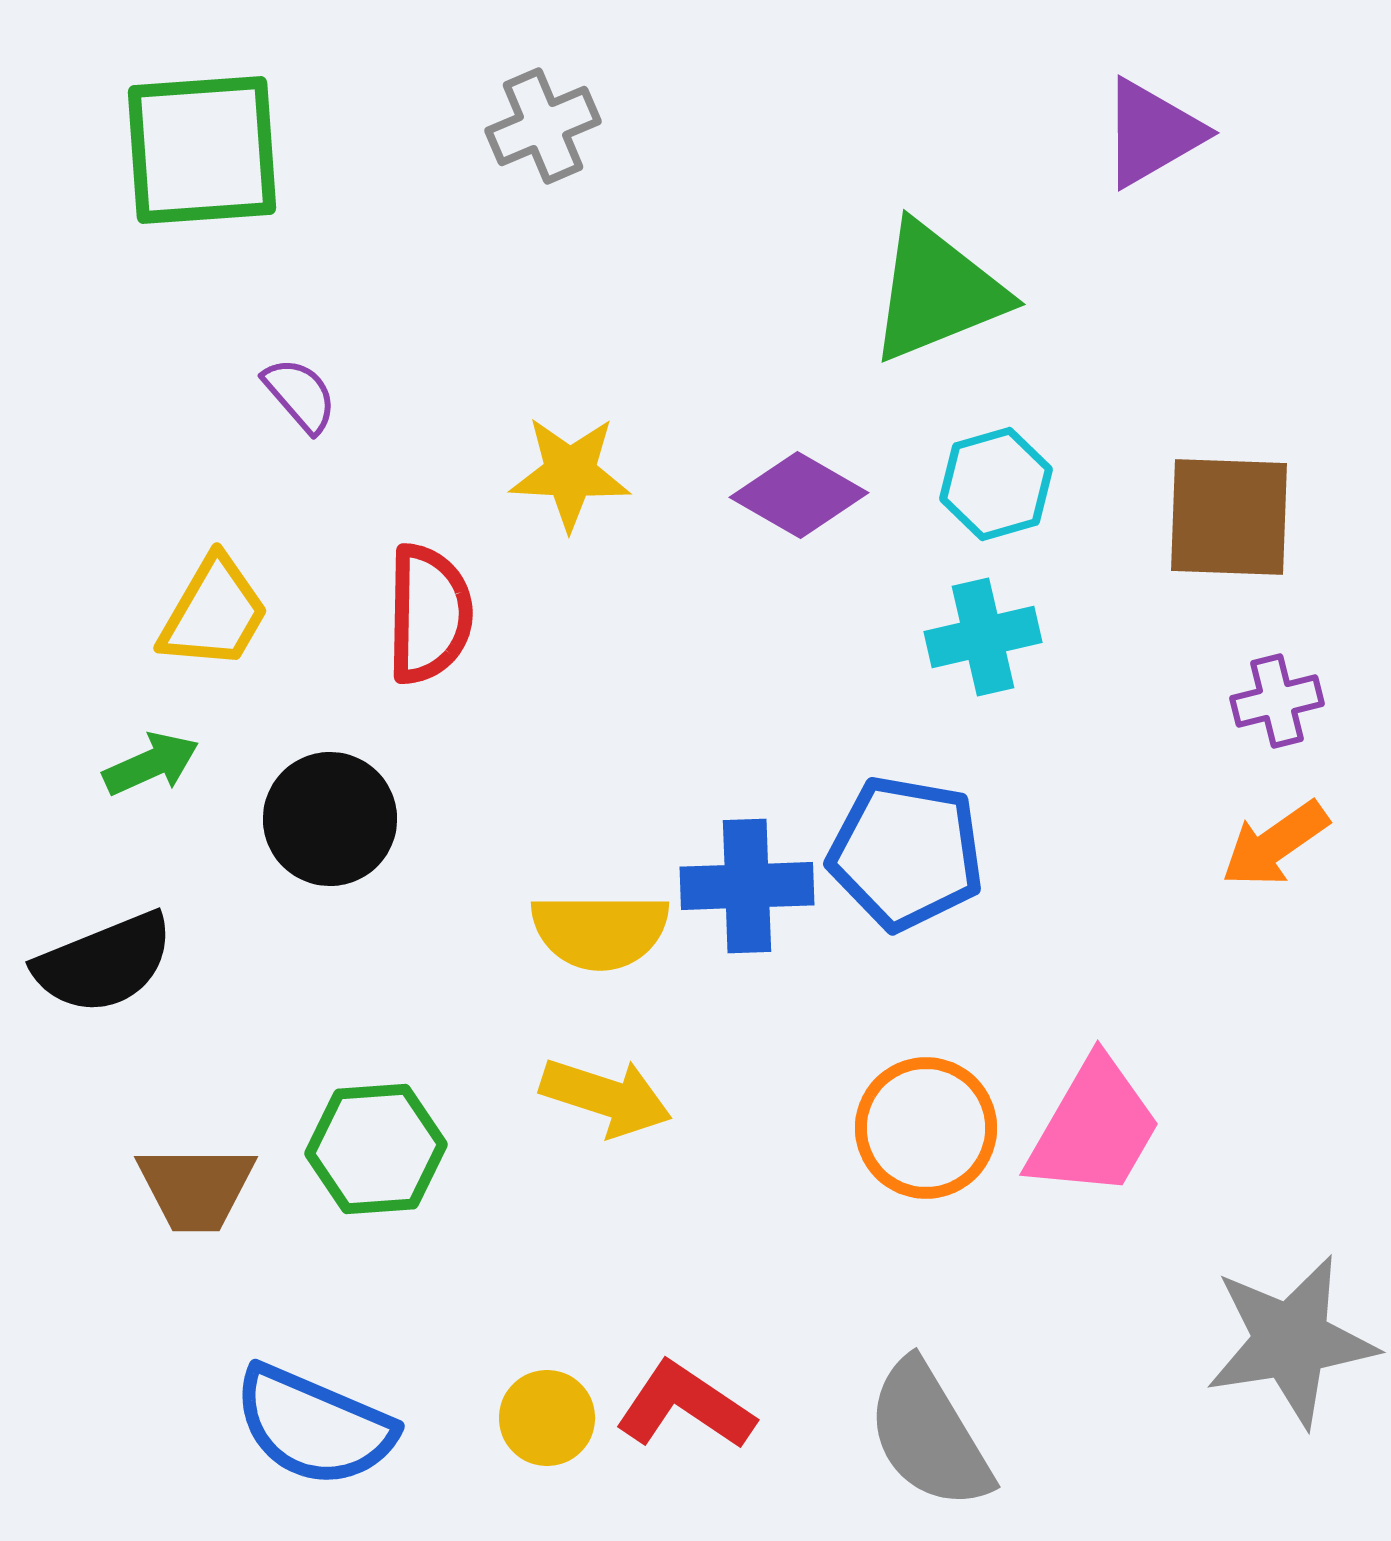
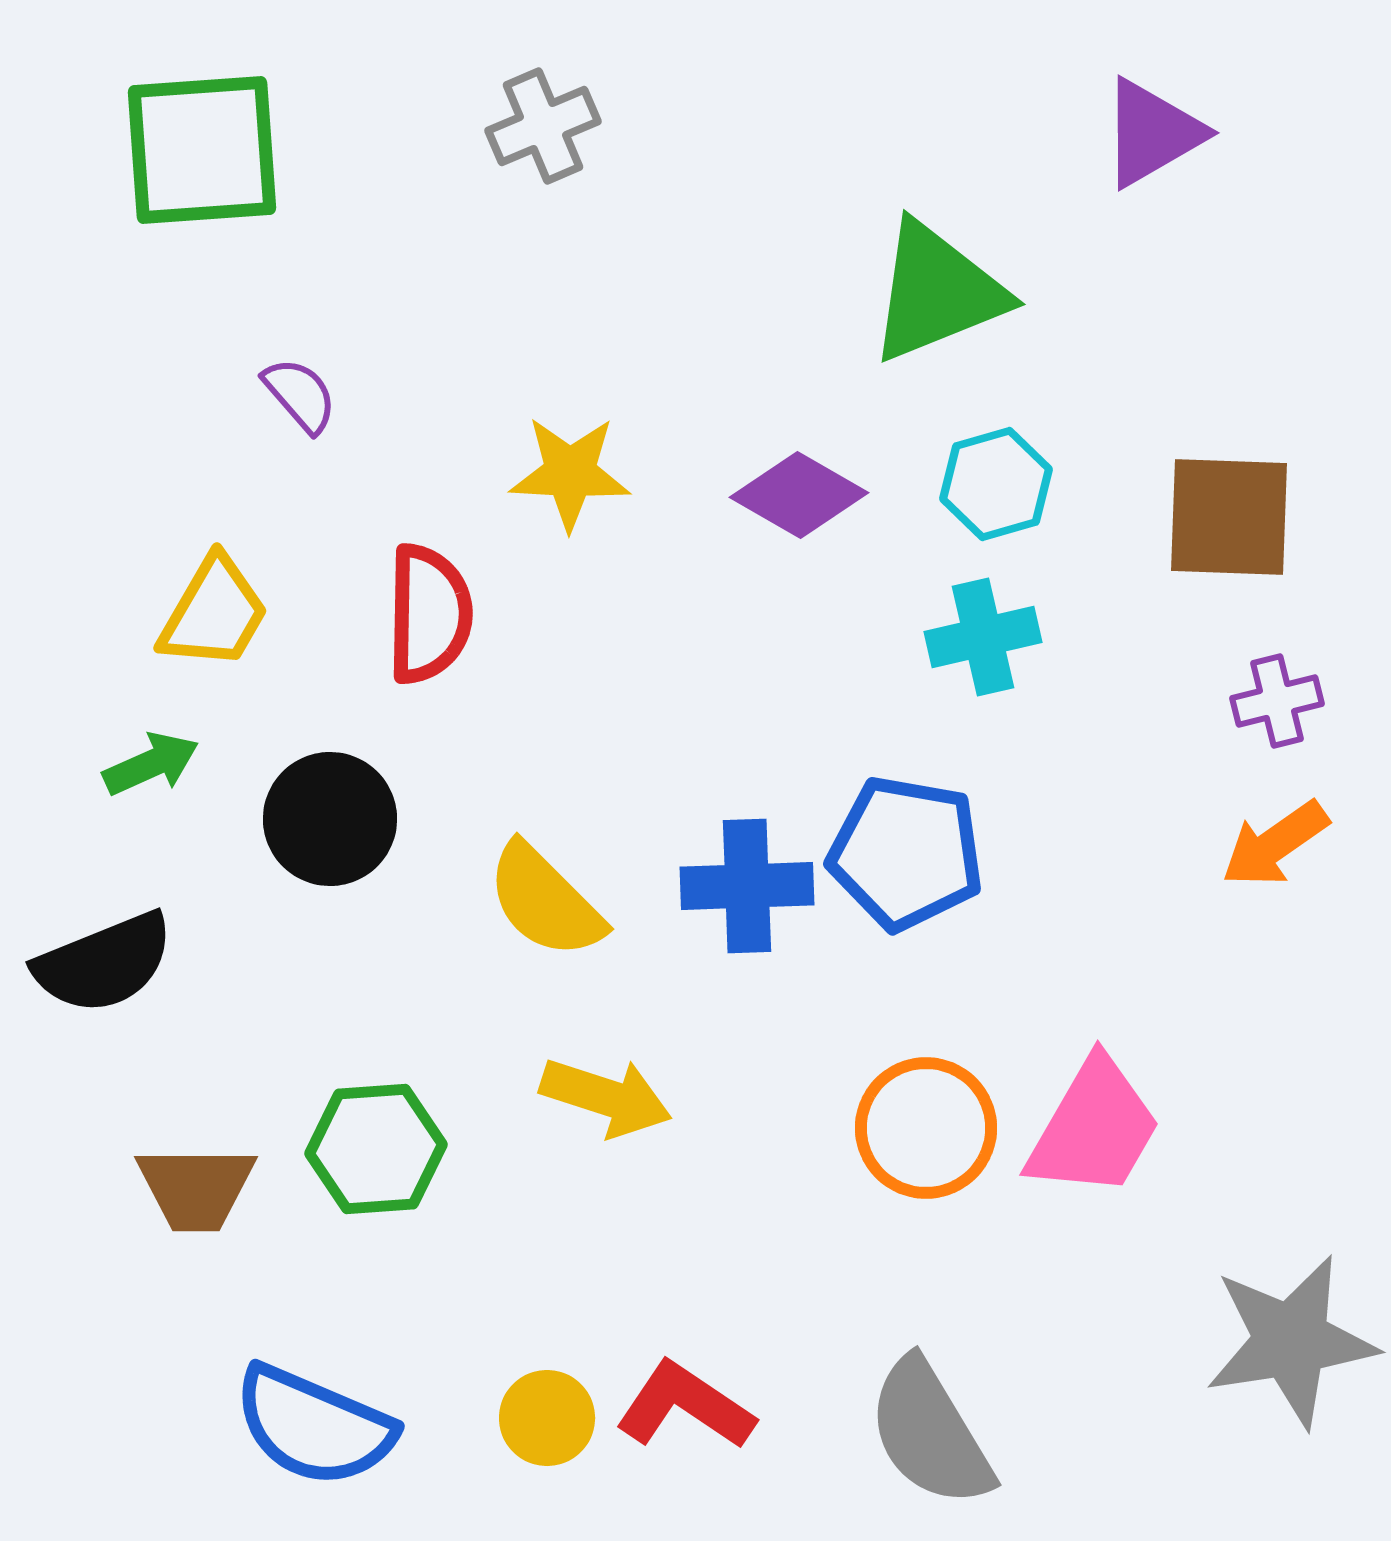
yellow semicircle: moved 55 px left, 30 px up; rotated 45 degrees clockwise
gray semicircle: moved 1 px right, 2 px up
